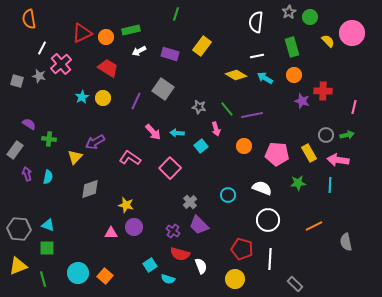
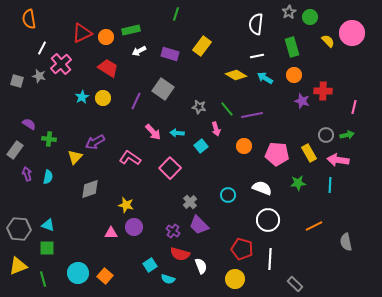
white semicircle at (256, 22): moved 2 px down
